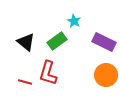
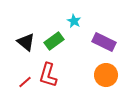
green rectangle: moved 3 px left
red L-shape: moved 2 px down
red line: rotated 56 degrees counterclockwise
